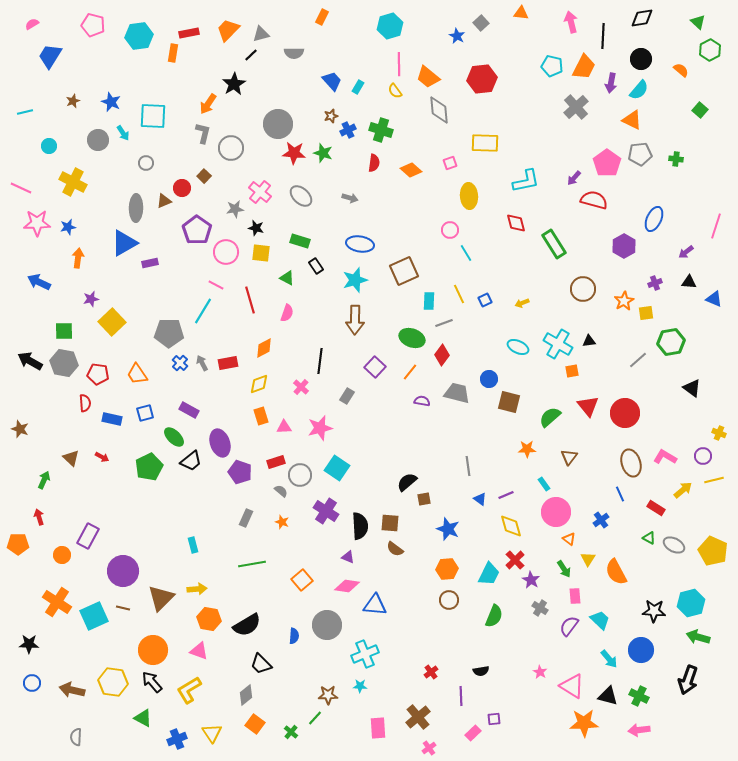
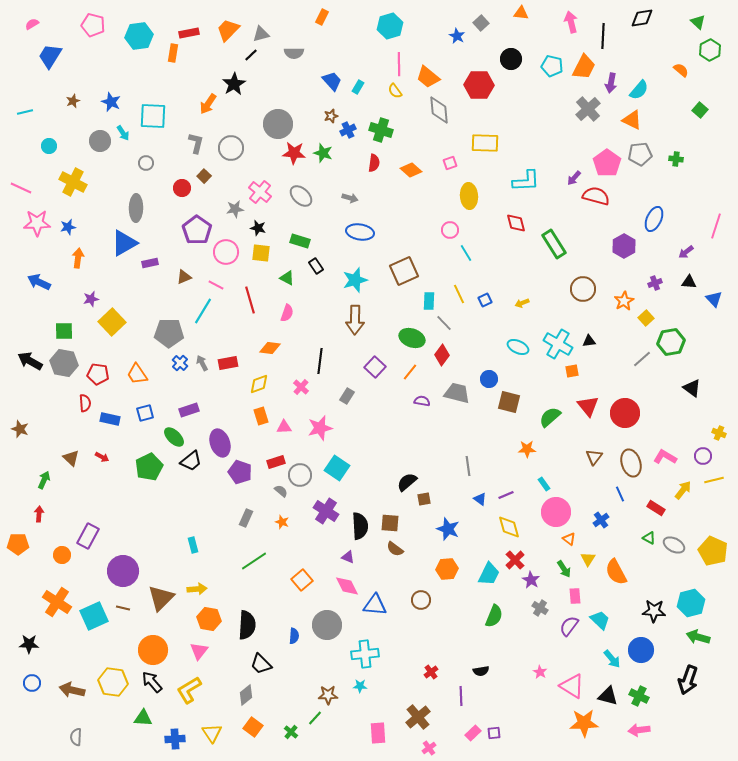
black circle at (641, 59): moved 130 px left
red hexagon at (482, 79): moved 3 px left, 6 px down; rotated 8 degrees clockwise
gray cross at (576, 107): moved 12 px right, 2 px down
gray L-shape at (203, 133): moved 7 px left, 10 px down
gray circle at (98, 140): moved 2 px right, 1 px down
cyan L-shape at (526, 181): rotated 8 degrees clockwise
red semicircle at (594, 200): moved 2 px right, 4 px up
brown triangle at (164, 201): moved 20 px right, 76 px down
black star at (256, 228): moved 2 px right
blue ellipse at (360, 244): moved 12 px up
blue triangle at (714, 299): rotated 24 degrees clockwise
yellow square at (646, 313): moved 5 px down; rotated 35 degrees counterclockwise
gray line at (444, 323): rotated 66 degrees clockwise
orange diamond at (264, 348): moved 6 px right; rotated 35 degrees clockwise
gray line at (638, 360): moved 4 px right, 1 px up
purple rectangle at (189, 410): rotated 48 degrees counterclockwise
blue rectangle at (112, 419): moved 2 px left
brown triangle at (569, 457): moved 25 px right
yellow arrow at (683, 490): rotated 12 degrees counterclockwise
red arrow at (39, 517): moved 3 px up; rotated 21 degrees clockwise
yellow diamond at (511, 526): moved 2 px left, 1 px down
green line at (252, 564): moved 2 px right, 3 px up; rotated 24 degrees counterclockwise
pink diamond at (347, 586): rotated 55 degrees clockwise
brown circle at (449, 600): moved 28 px left
black semicircle at (247, 625): rotated 56 degrees counterclockwise
pink triangle at (199, 651): rotated 48 degrees clockwise
cyan cross at (365, 654): rotated 16 degrees clockwise
cyan arrow at (609, 659): moved 3 px right
green triangle at (143, 718): rotated 24 degrees counterclockwise
purple square at (494, 719): moved 14 px down
orange square at (255, 724): moved 2 px left, 3 px down
pink rectangle at (378, 728): moved 5 px down
blue cross at (177, 739): moved 2 px left; rotated 18 degrees clockwise
